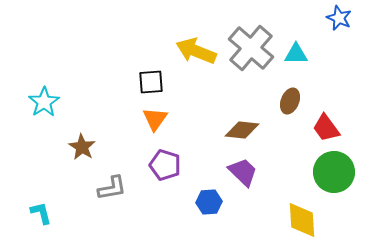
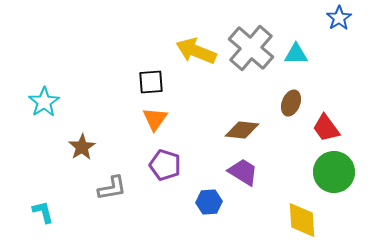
blue star: rotated 15 degrees clockwise
brown ellipse: moved 1 px right, 2 px down
brown star: rotated 8 degrees clockwise
purple trapezoid: rotated 12 degrees counterclockwise
cyan L-shape: moved 2 px right, 1 px up
